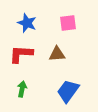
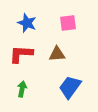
blue trapezoid: moved 2 px right, 4 px up
